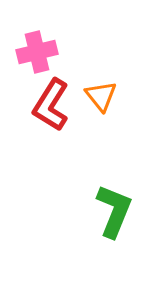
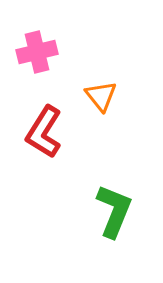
red L-shape: moved 7 px left, 27 px down
